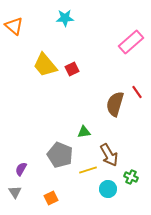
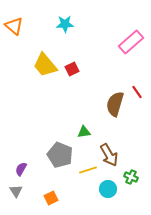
cyan star: moved 6 px down
gray triangle: moved 1 px right, 1 px up
